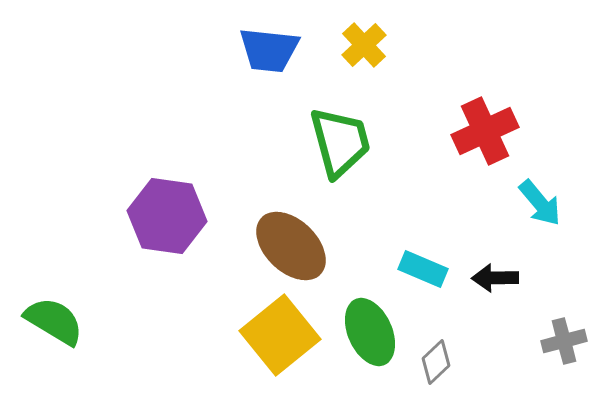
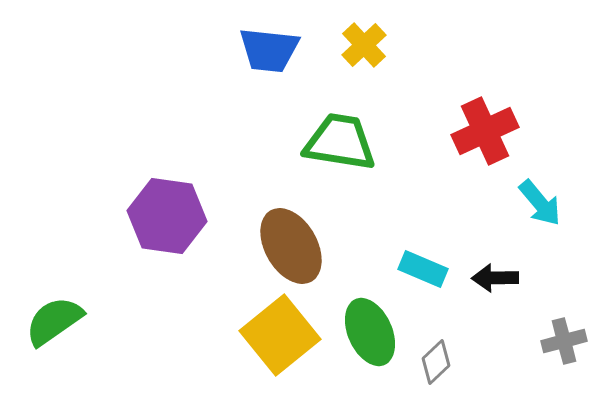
green trapezoid: rotated 66 degrees counterclockwise
brown ellipse: rotated 16 degrees clockwise
green semicircle: rotated 66 degrees counterclockwise
